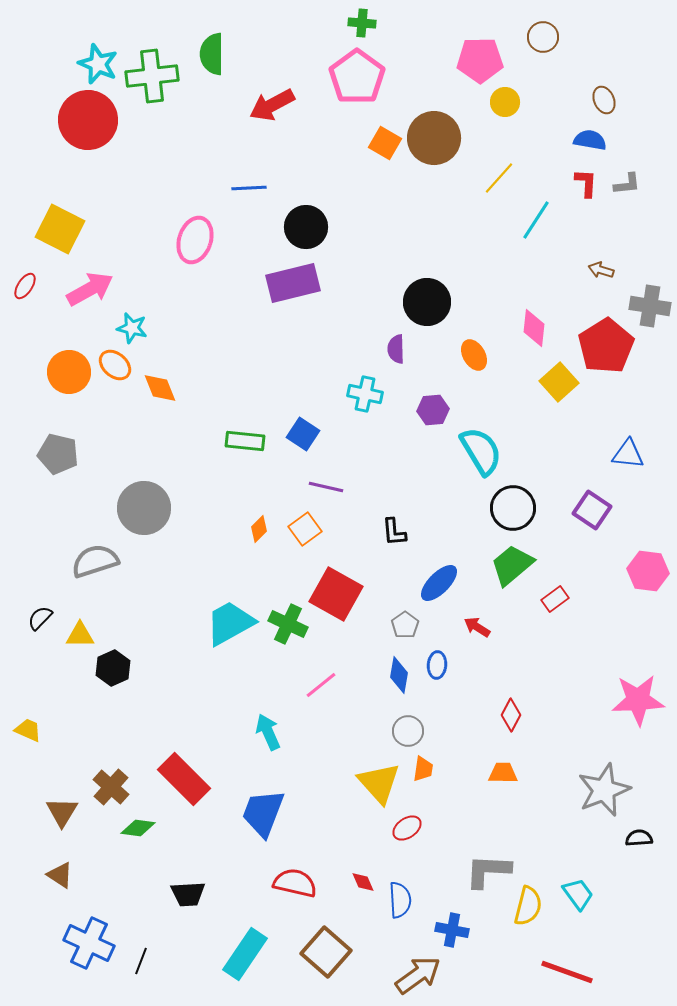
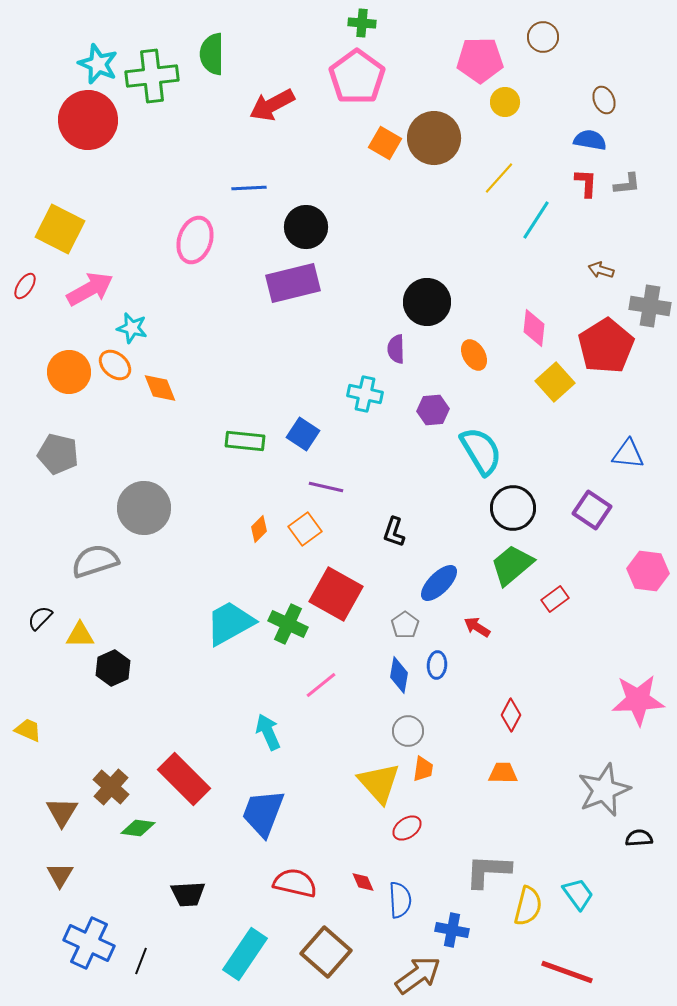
yellow square at (559, 382): moved 4 px left
black L-shape at (394, 532): rotated 24 degrees clockwise
brown triangle at (60, 875): rotated 28 degrees clockwise
